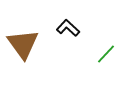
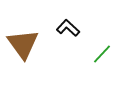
green line: moved 4 px left
